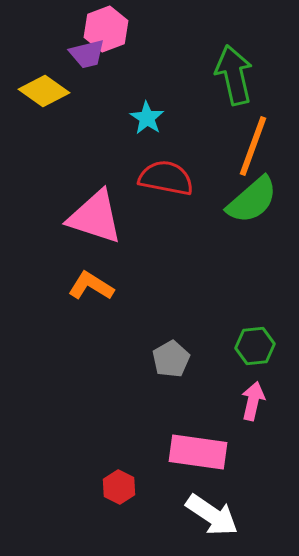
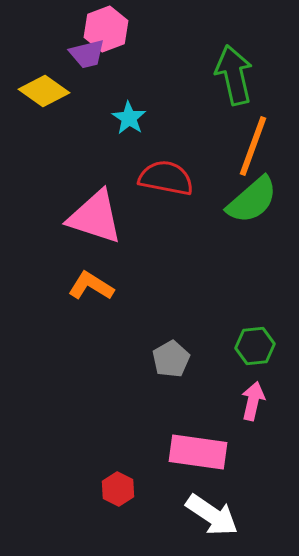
cyan star: moved 18 px left
red hexagon: moved 1 px left, 2 px down
